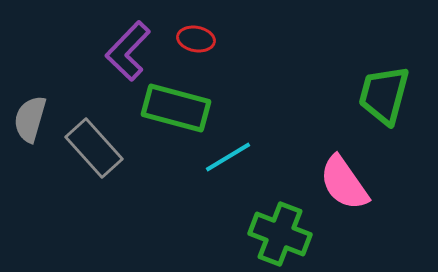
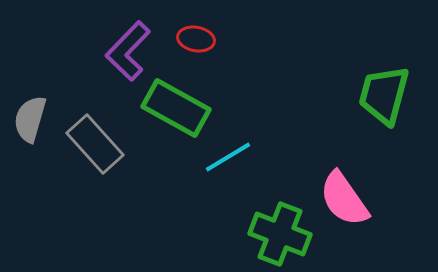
green rectangle: rotated 14 degrees clockwise
gray rectangle: moved 1 px right, 4 px up
pink semicircle: moved 16 px down
